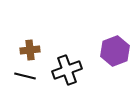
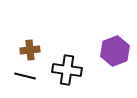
black cross: rotated 28 degrees clockwise
